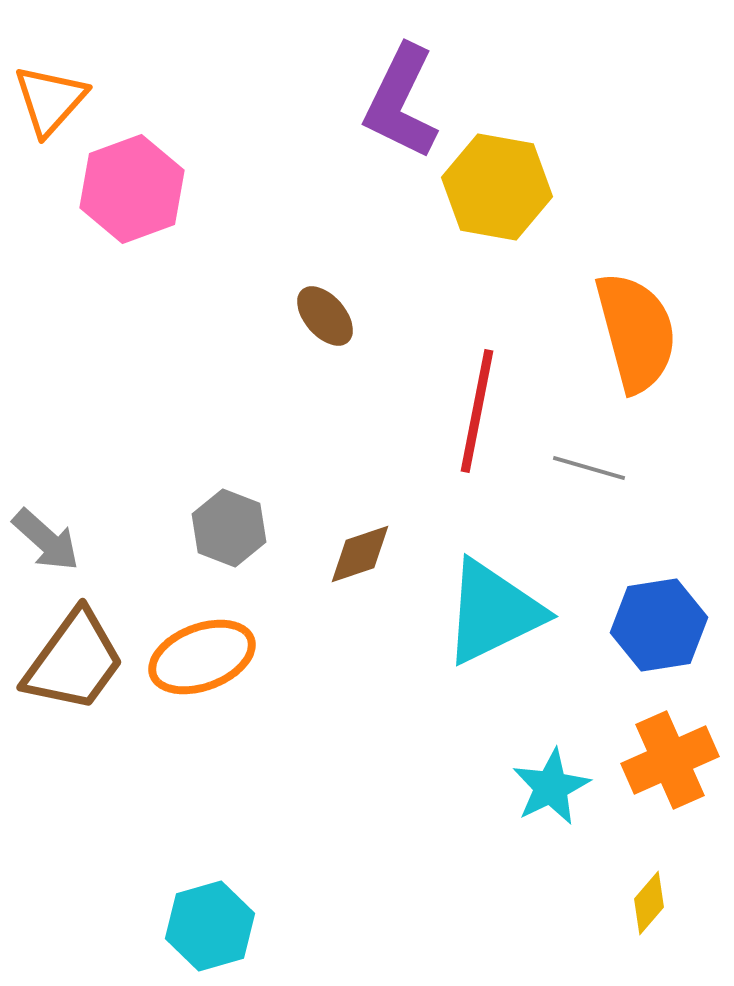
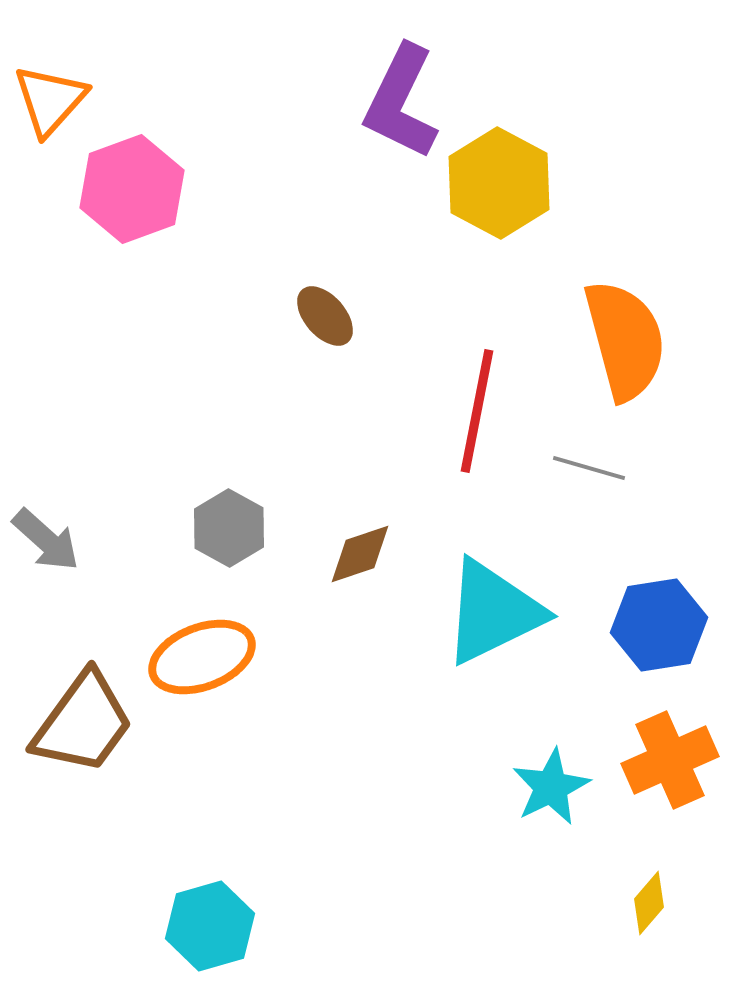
yellow hexagon: moved 2 px right, 4 px up; rotated 18 degrees clockwise
orange semicircle: moved 11 px left, 8 px down
gray hexagon: rotated 8 degrees clockwise
brown trapezoid: moved 9 px right, 62 px down
